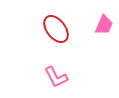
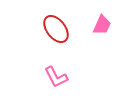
pink trapezoid: moved 2 px left
